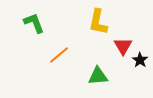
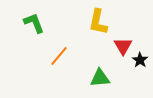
orange line: moved 1 px down; rotated 10 degrees counterclockwise
green triangle: moved 2 px right, 2 px down
